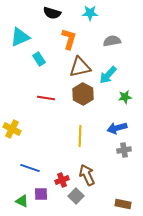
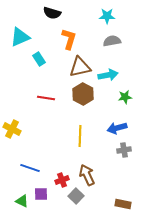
cyan star: moved 17 px right, 3 px down
cyan arrow: rotated 144 degrees counterclockwise
